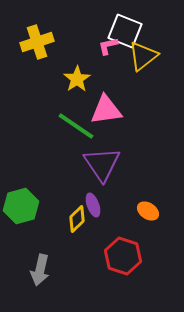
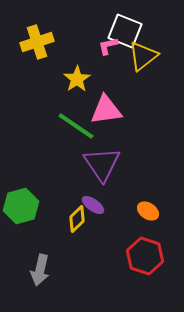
purple ellipse: rotated 35 degrees counterclockwise
red hexagon: moved 22 px right
